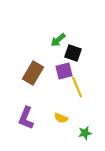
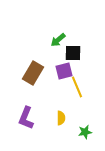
black square: rotated 18 degrees counterclockwise
yellow semicircle: rotated 112 degrees counterclockwise
green star: moved 1 px up
